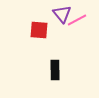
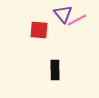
purple triangle: moved 1 px right
